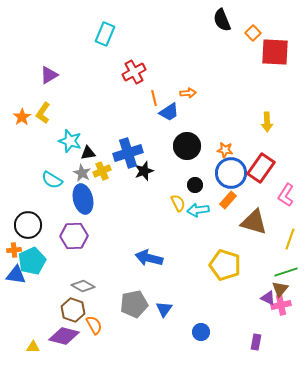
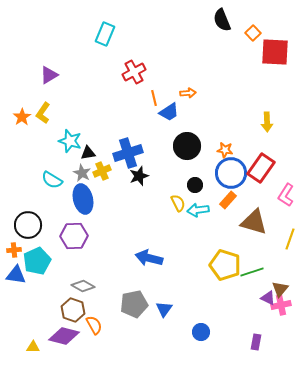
black star at (144, 171): moved 5 px left, 5 px down
cyan pentagon at (32, 261): moved 5 px right
green line at (286, 272): moved 34 px left
